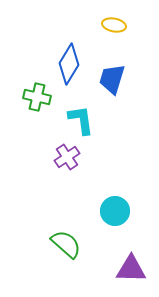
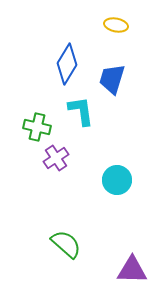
yellow ellipse: moved 2 px right
blue diamond: moved 2 px left
green cross: moved 30 px down
cyan L-shape: moved 9 px up
purple cross: moved 11 px left, 1 px down
cyan circle: moved 2 px right, 31 px up
purple triangle: moved 1 px right, 1 px down
